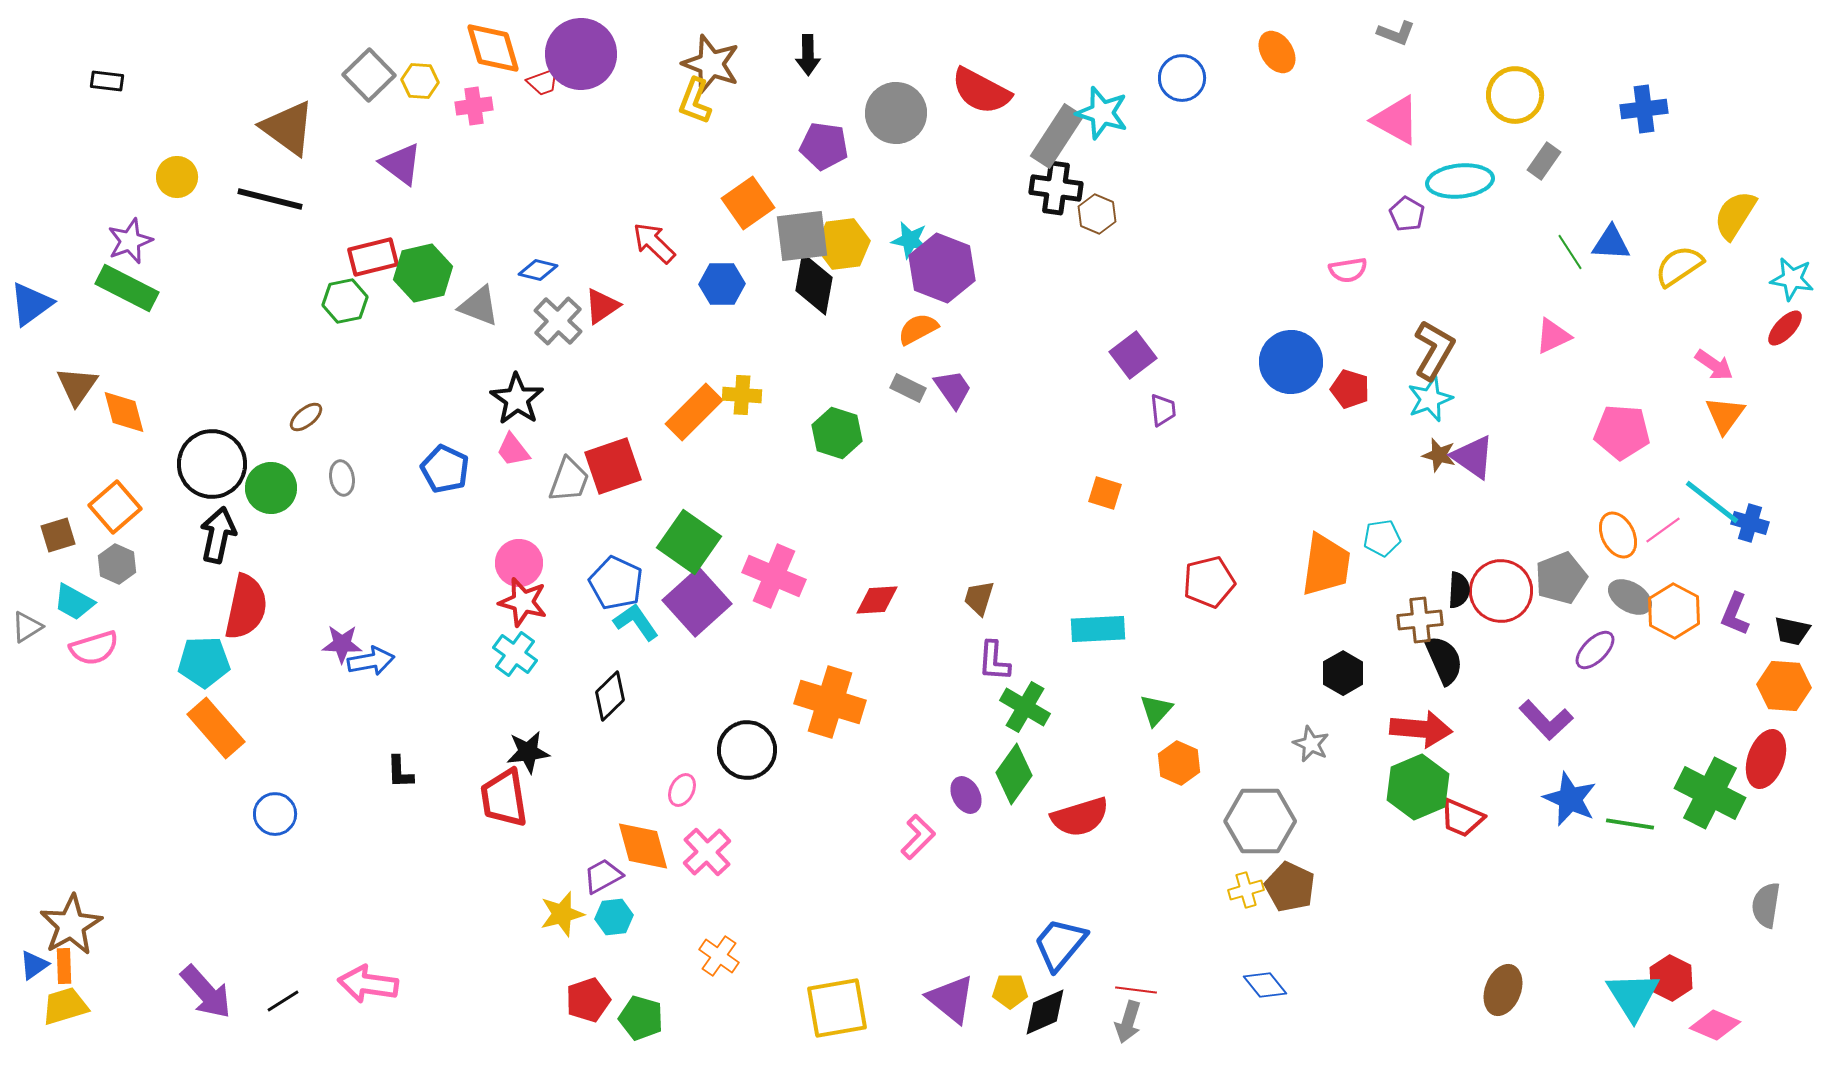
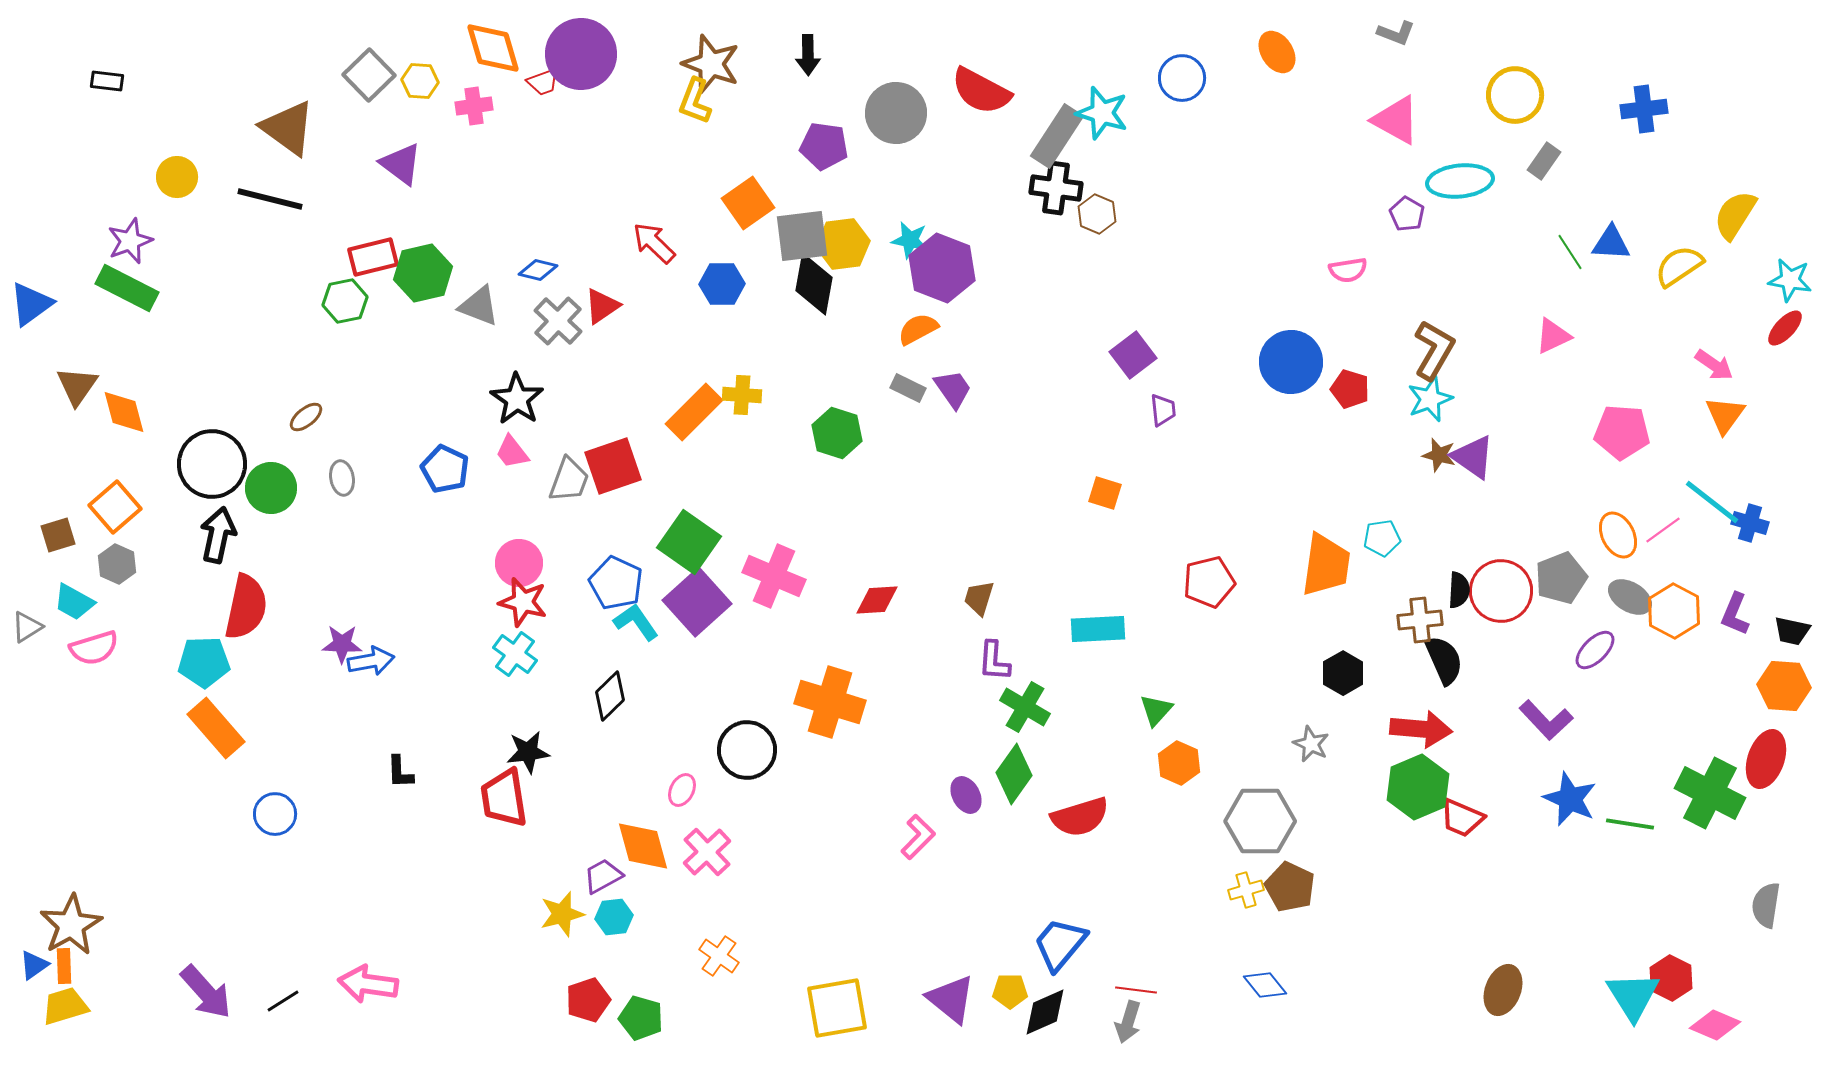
cyan star at (1792, 279): moved 2 px left, 1 px down
pink trapezoid at (513, 450): moved 1 px left, 2 px down
